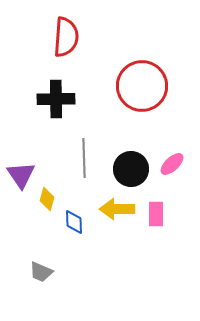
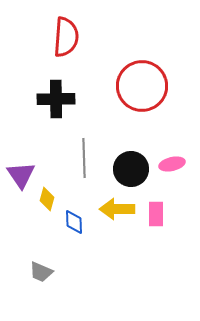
pink ellipse: rotated 30 degrees clockwise
